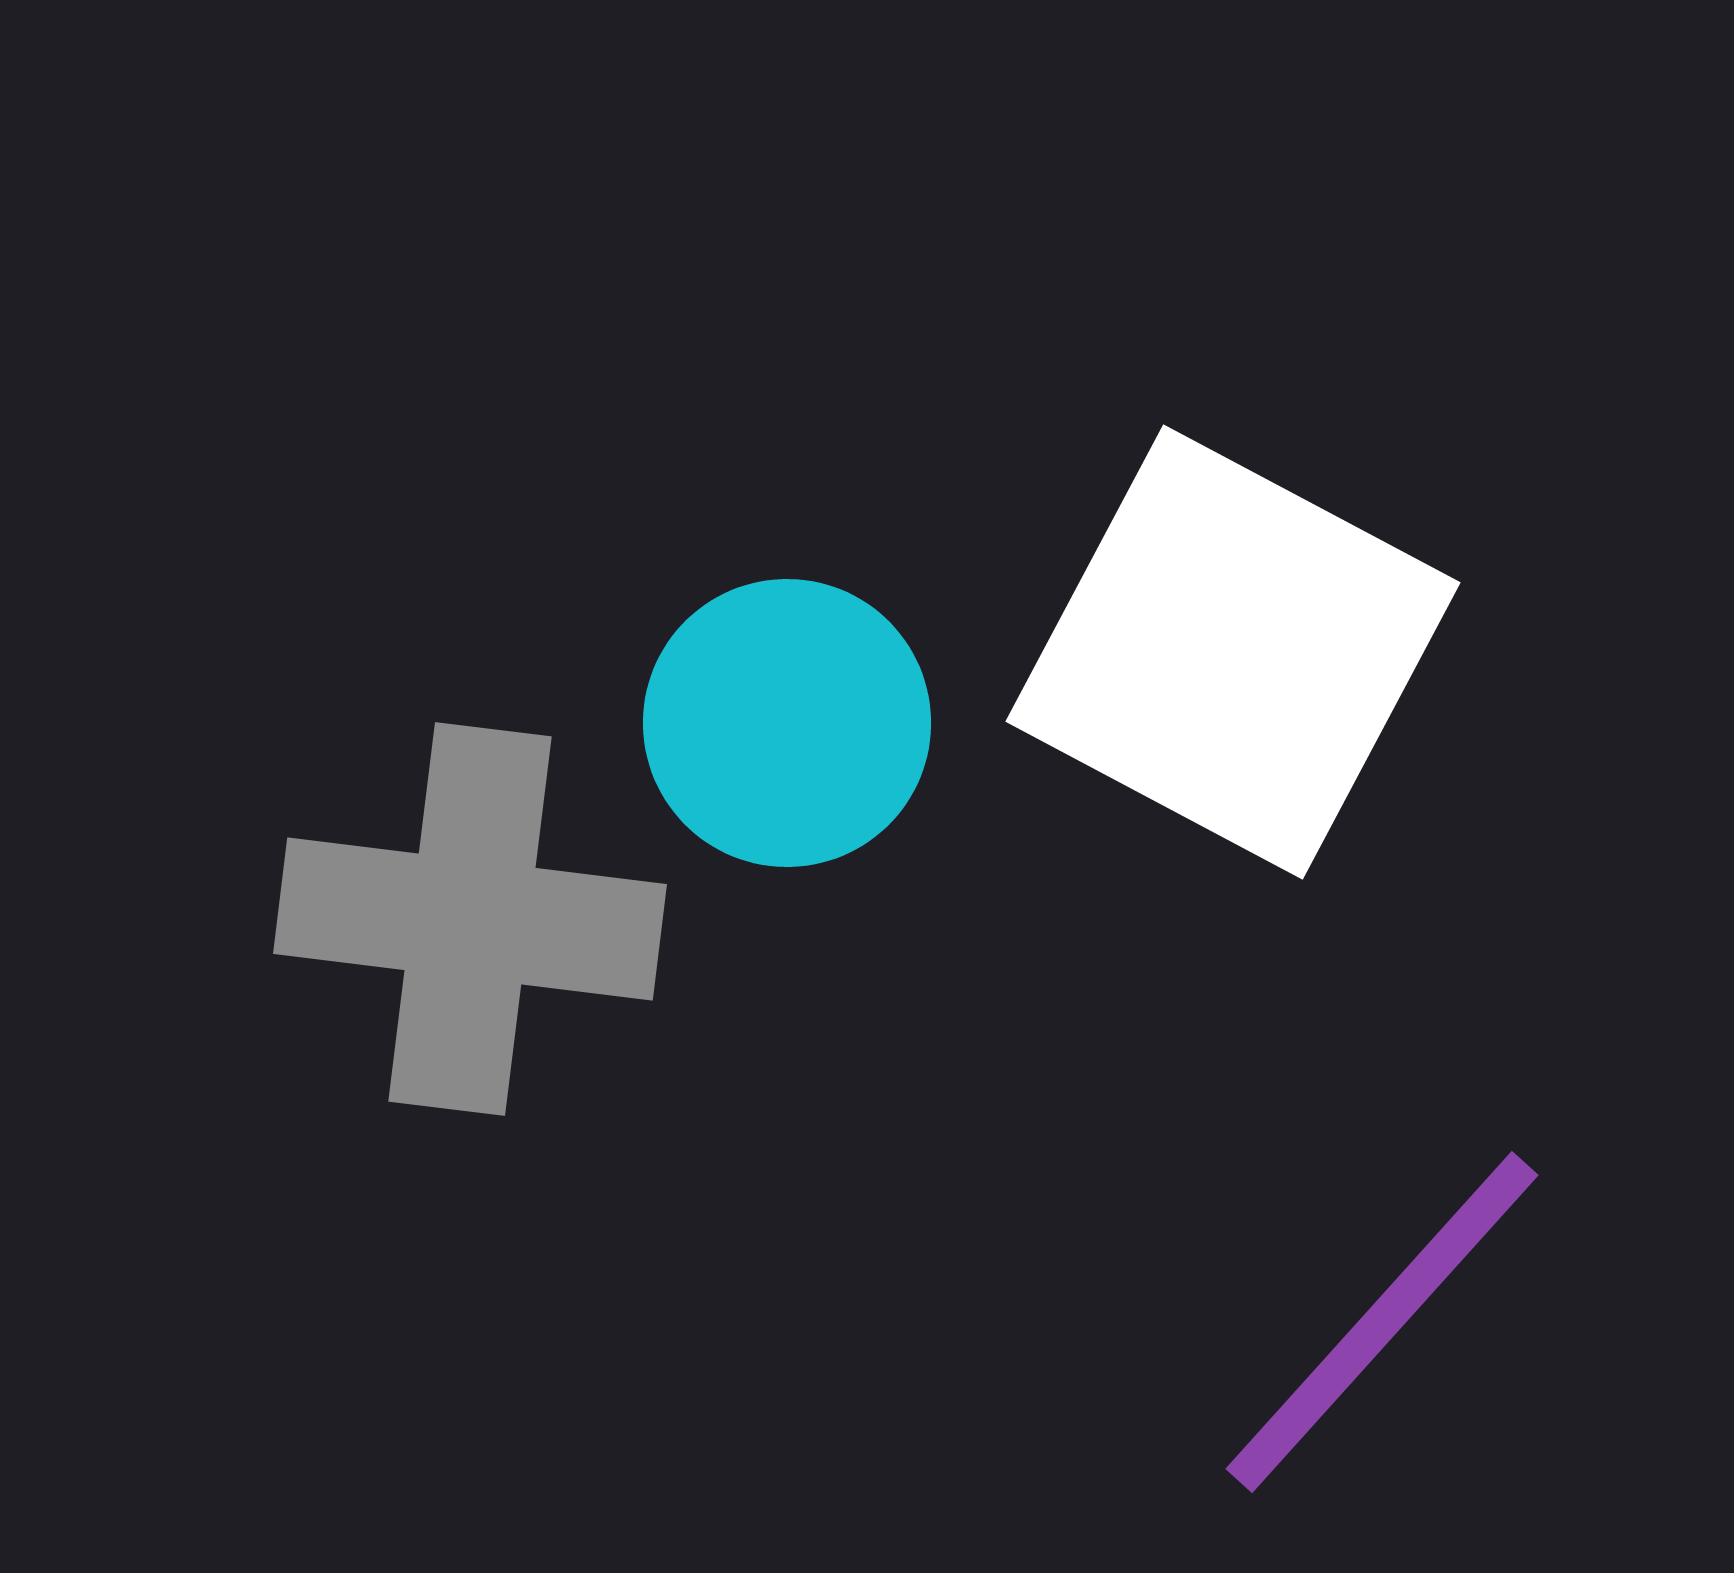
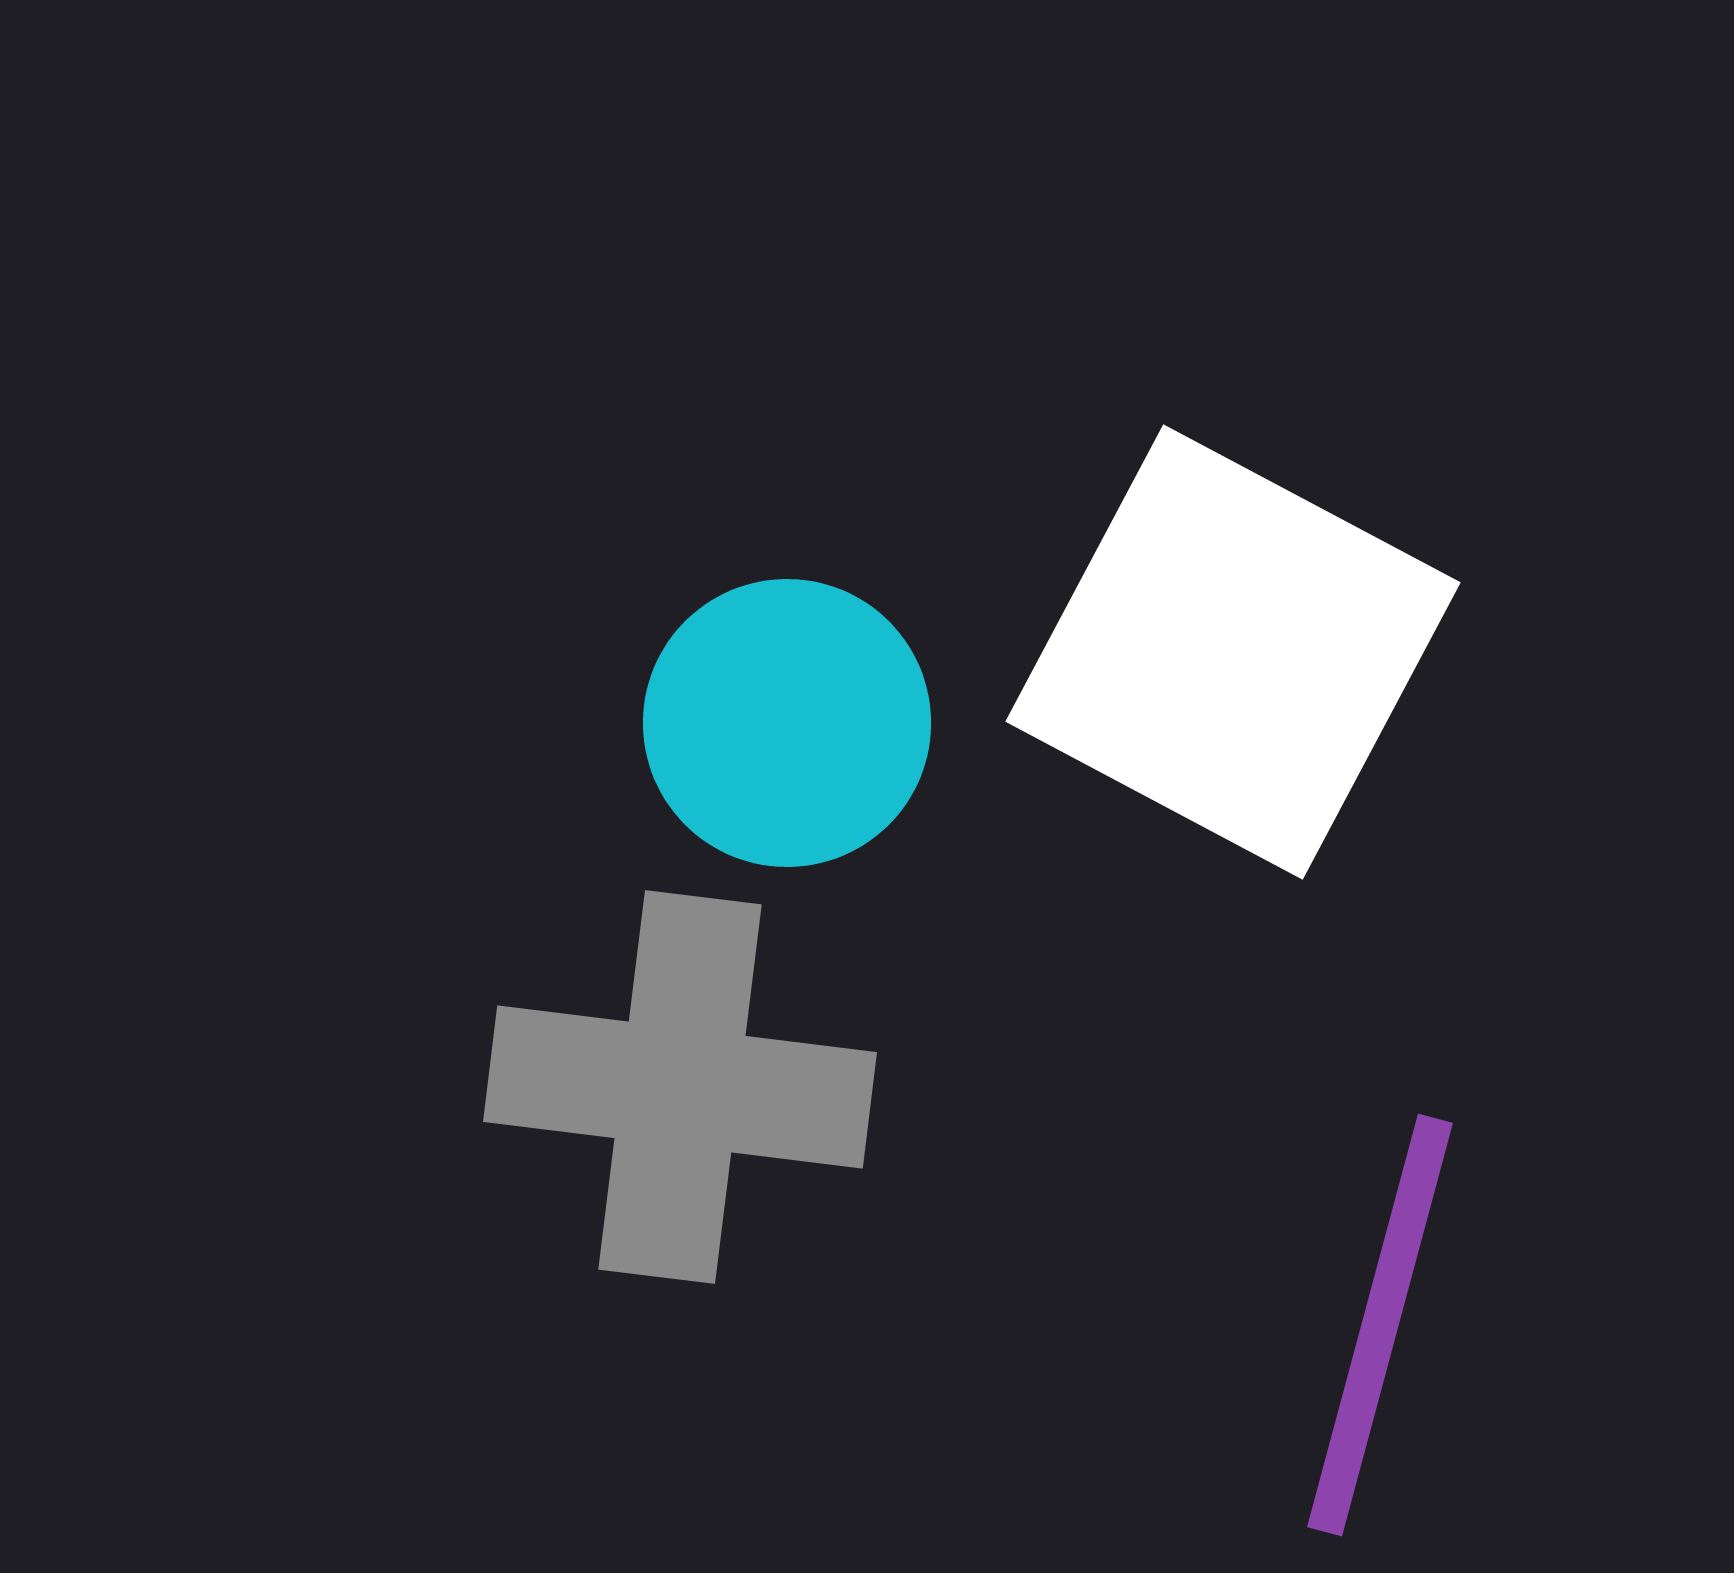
gray cross: moved 210 px right, 168 px down
purple line: moved 2 px left, 3 px down; rotated 27 degrees counterclockwise
